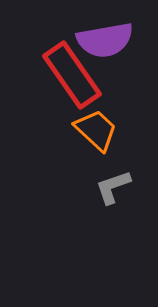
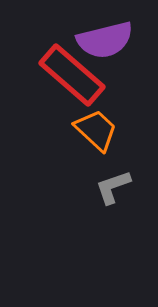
purple semicircle: rotated 4 degrees counterclockwise
red rectangle: rotated 14 degrees counterclockwise
